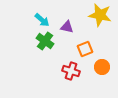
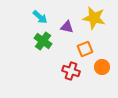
yellow star: moved 6 px left, 3 px down
cyan arrow: moved 2 px left, 3 px up
green cross: moved 2 px left
